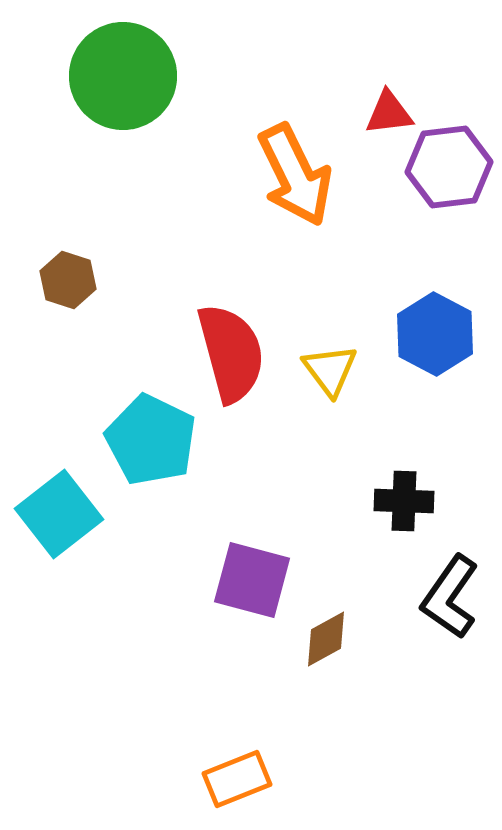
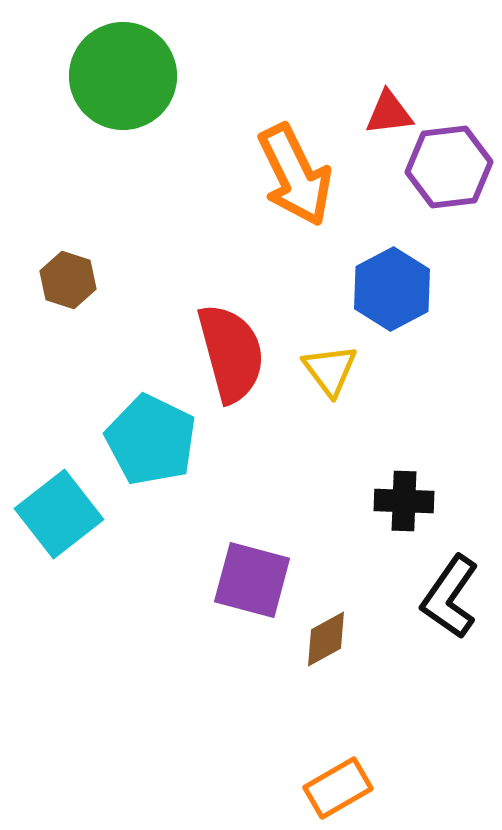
blue hexagon: moved 43 px left, 45 px up; rotated 4 degrees clockwise
orange rectangle: moved 101 px right, 9 px down; rotated 8 degrees counterclockwise
